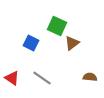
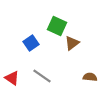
blue square: rotated 28 degrees clockwise
gray line: moved 2 px up
